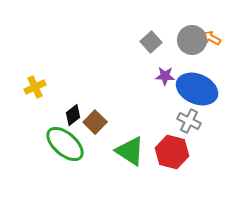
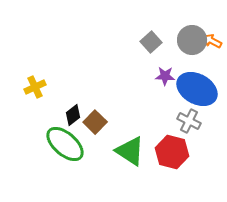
orange arrow: moved 1 px right, 3 px down
blue ellipse: rotated 6 degrees clockwise
